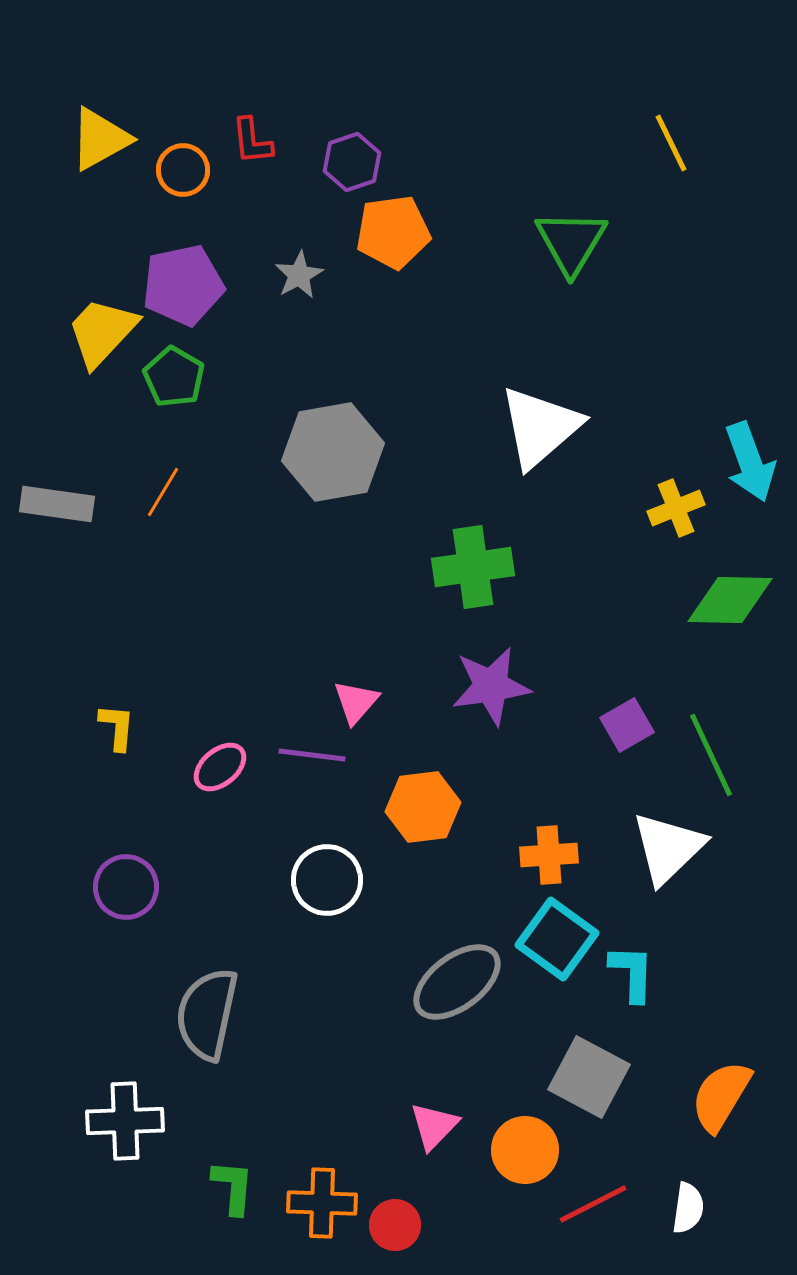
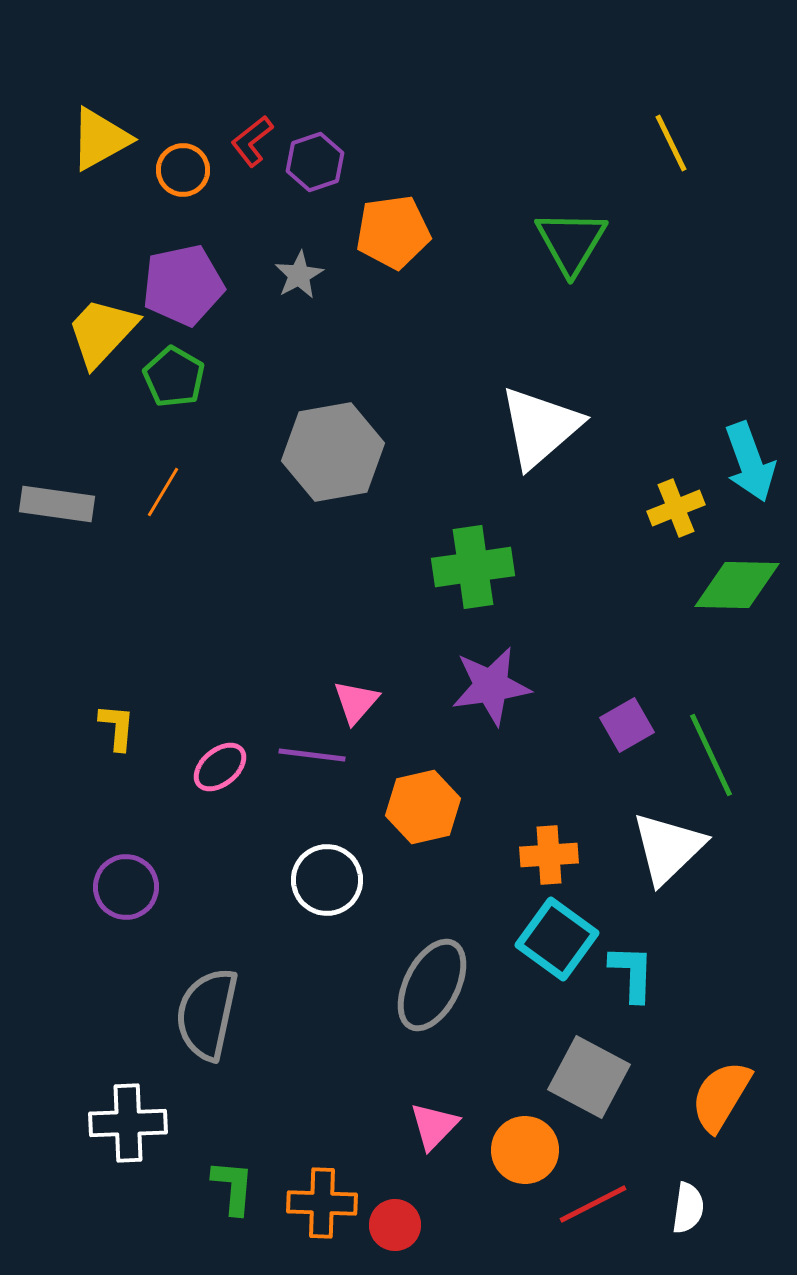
red L-shape at (252, 141): rotated 58 degrees clockwise
purple hexagon at (352, 162): moved 37 px left
green diamond at (730, 600): moved 7 px right, 15 px up
orange hexagon at (423, 807): rotated 6 degrees counterclockwise
gray ellipse at (457, 982): moved 25 px left, 3 px down; rotated 26 degrees counterclockwise
white cross at (125, 1121): moved 3 px right, 2 px down
